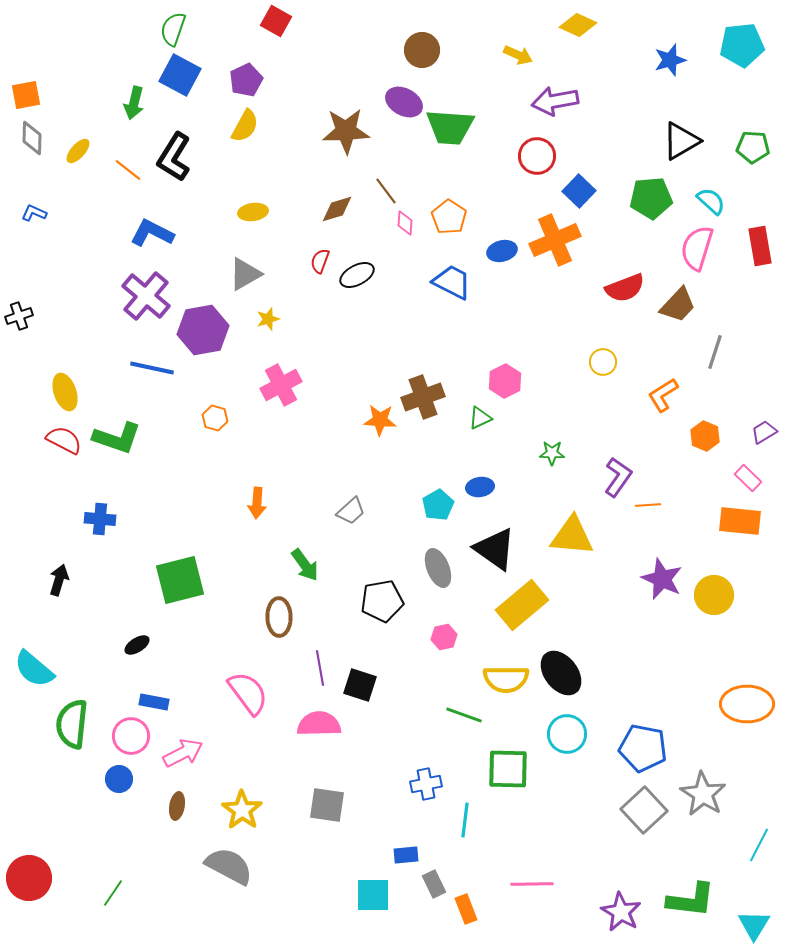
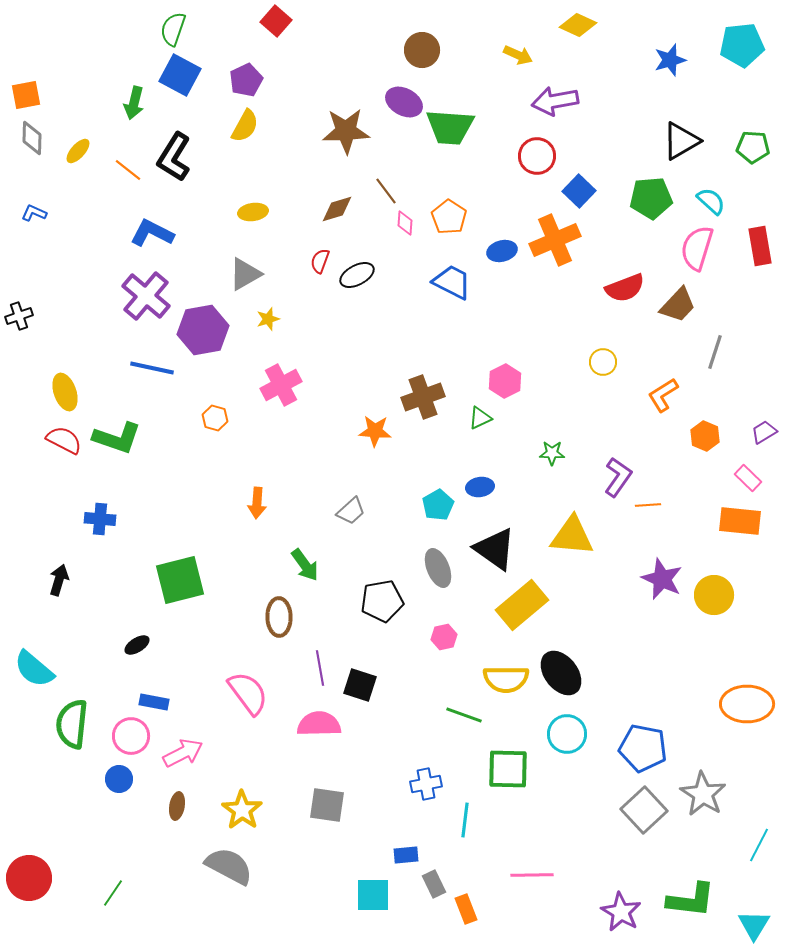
red square at (276, 21): rotated 12 degrees clockwise
orange star at (380, 420): moved 5 px left, 11 px down
pink line at (532, 884): moved 9 px up
